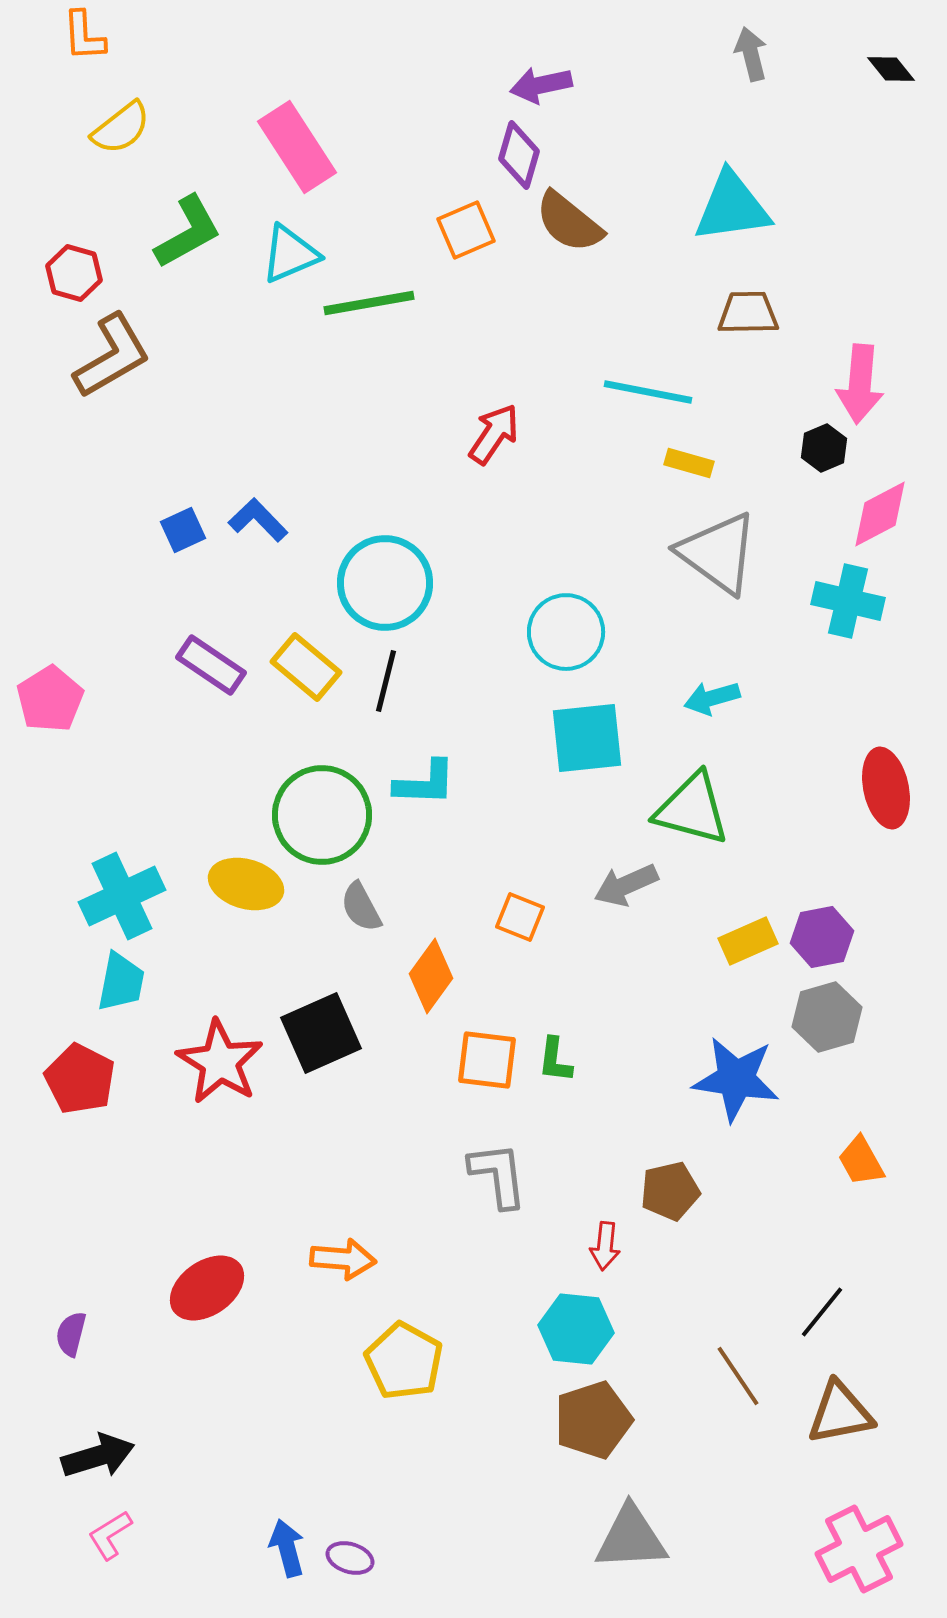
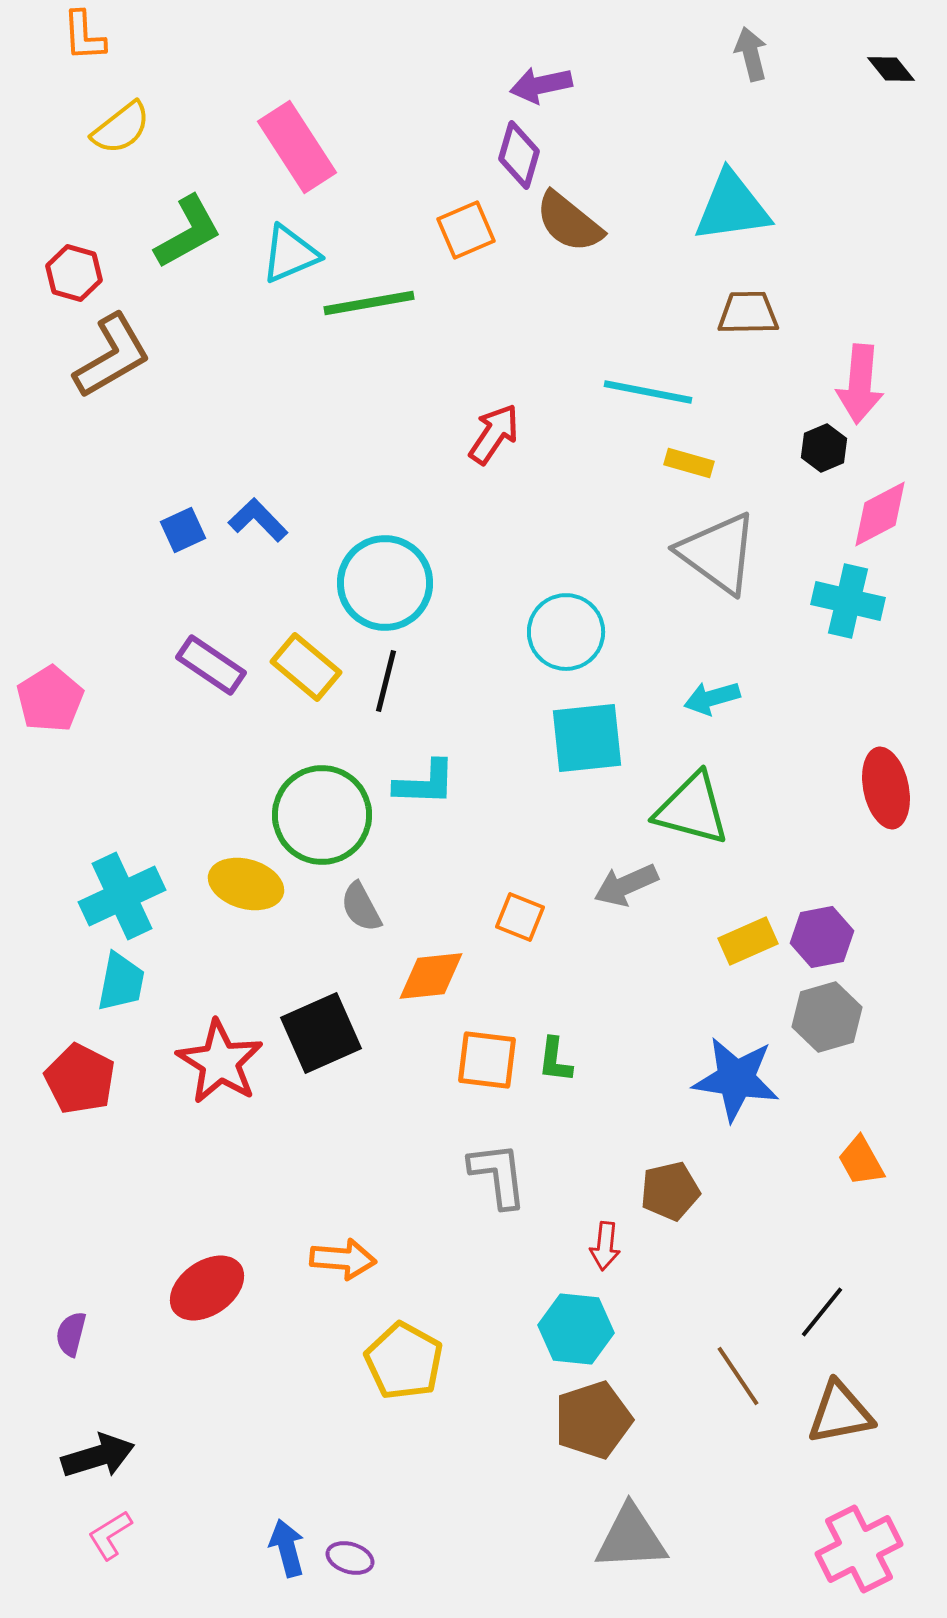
orange diamond at (431, 976): rotated 48 degrees clockwise
